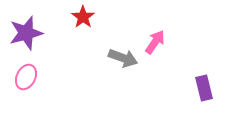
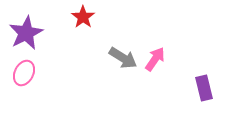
purple star: rotated 12 degrees counterclockwise
pink arrow: moved 17 px down
gray arrow: rotated 12 degrees clockwise
pink ellipse: moved 2 px left, 4 px up
